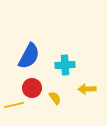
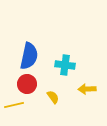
blue semicircle: rotated 16 degrees counterclockwise
cyan cross: rotated 12 degrees clockwise
red circle: moved 5 px left, 4 px up
yellow semicircle: moved 2 px left, 1 px up
